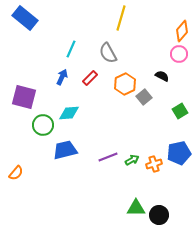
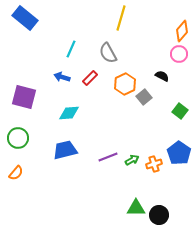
blue arrow: rotated 98 degrees counterclockwise
green square: rotated 21 degrees counterclockwise
green circle: moved 25 px left, 13 px down
blue pentagon: rotated 25 degrees counterclockwise
